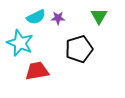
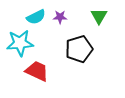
purple star: moved 2 px right, 1 px up
cyan star: rotated 28 degrees counterclockwise
red trapezoid: rotated 35 degrees clockwise
